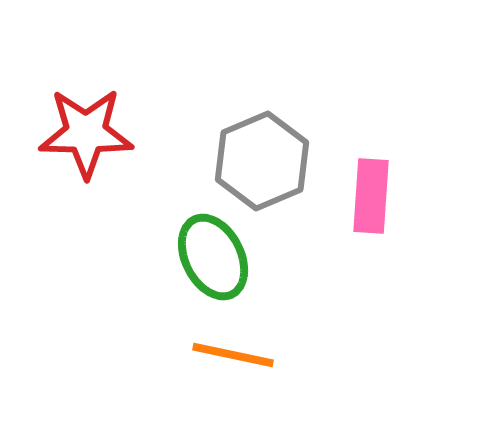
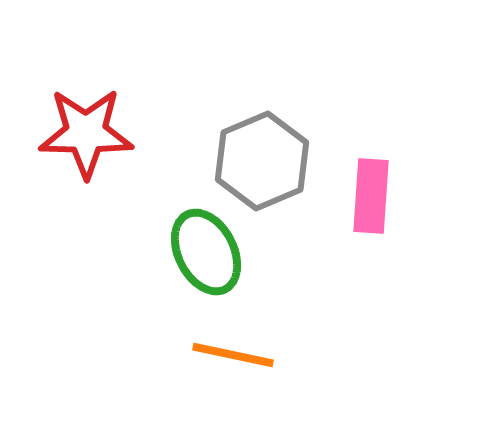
green ellipse: moved 7 px left, 5 px up
